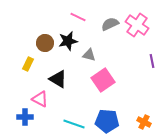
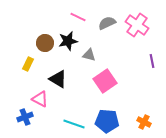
gray semicircle: moved 3 px left, 1 px up
pink square: moved 2 px right, 1 px down
blue cross: rotated 21 degrees counterclockwise
